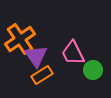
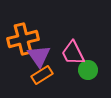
orange cross: moved 3 px right; rotated 20 degrees clockwise
purple triangle: moved 3 px right
green circle: moved 5 px left
